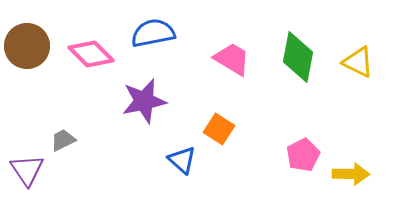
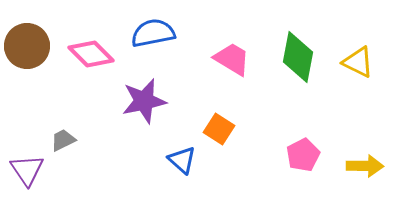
yellow arrow: moved 14 px right, 8 px up
